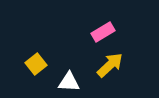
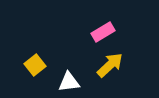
yellow square: moved 1 px left, 1 px down
white triangle: rotated 10 degrees counterclockwise
